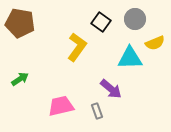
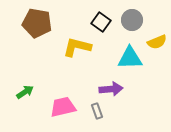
gray circle: moved 3 px left, 1 px down
brown pentagon: moved 17 px right
yellow semicircle: moved 2 px right, 1 px up
yellow L-shape: rotated 112 degrees counterclockwise
green arrow: moved 5 px right, 13 px down
purple arrow: rotated 45 degrees counterclockwise
pink trapezoid: moved 2 px right, 1 px down
